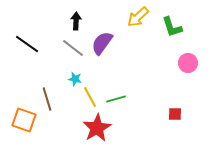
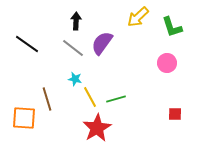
pink circle: moved 21 px left
orange square: moved 2 px up; rotated 15 degrees counterclockwise
